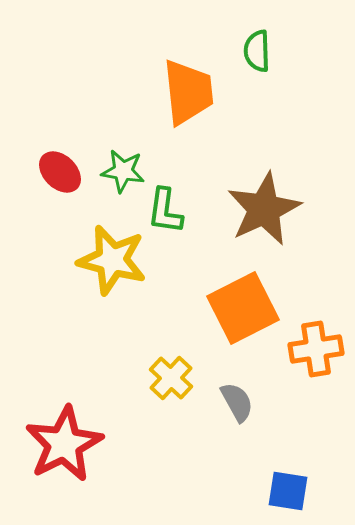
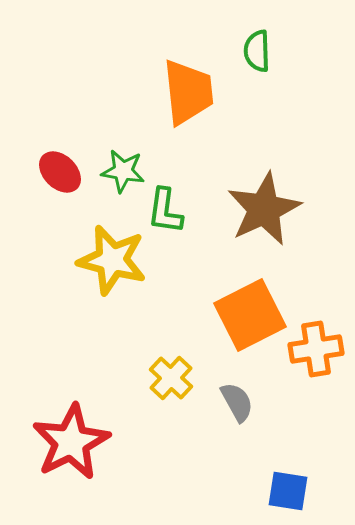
orange square: moved 7 px right, 7 px down
red star: moved 7 px right, 2 px up
